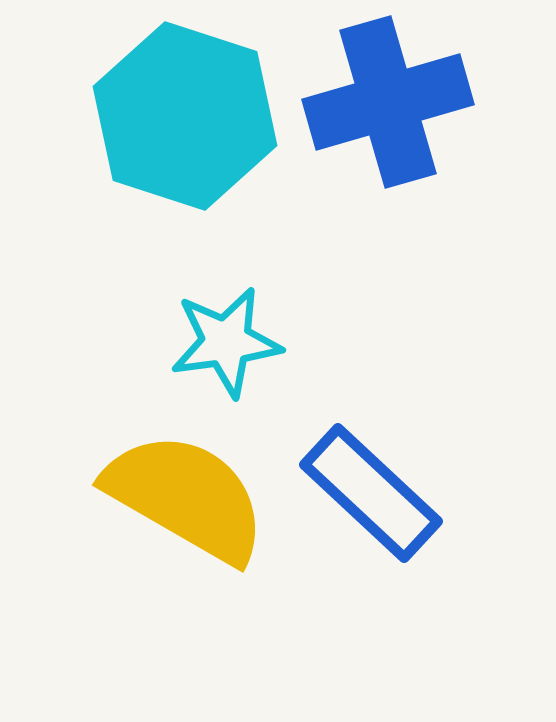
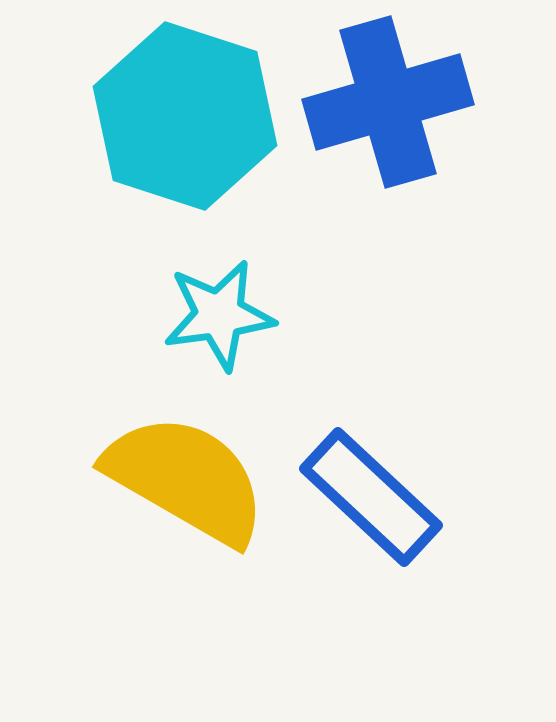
cyan star: moved 7 px left, 27 px up
blue rectangle: moved 4 px down
yellow semicircle: moved 18 px up
